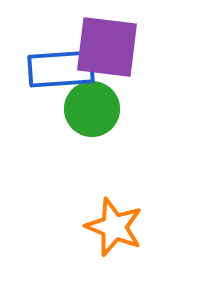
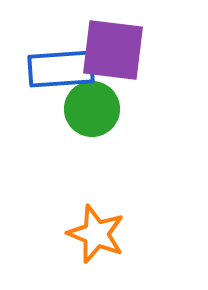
purple square: moved 6 px right, 3 px down
orange star: moved 18 px left, 7 px down
